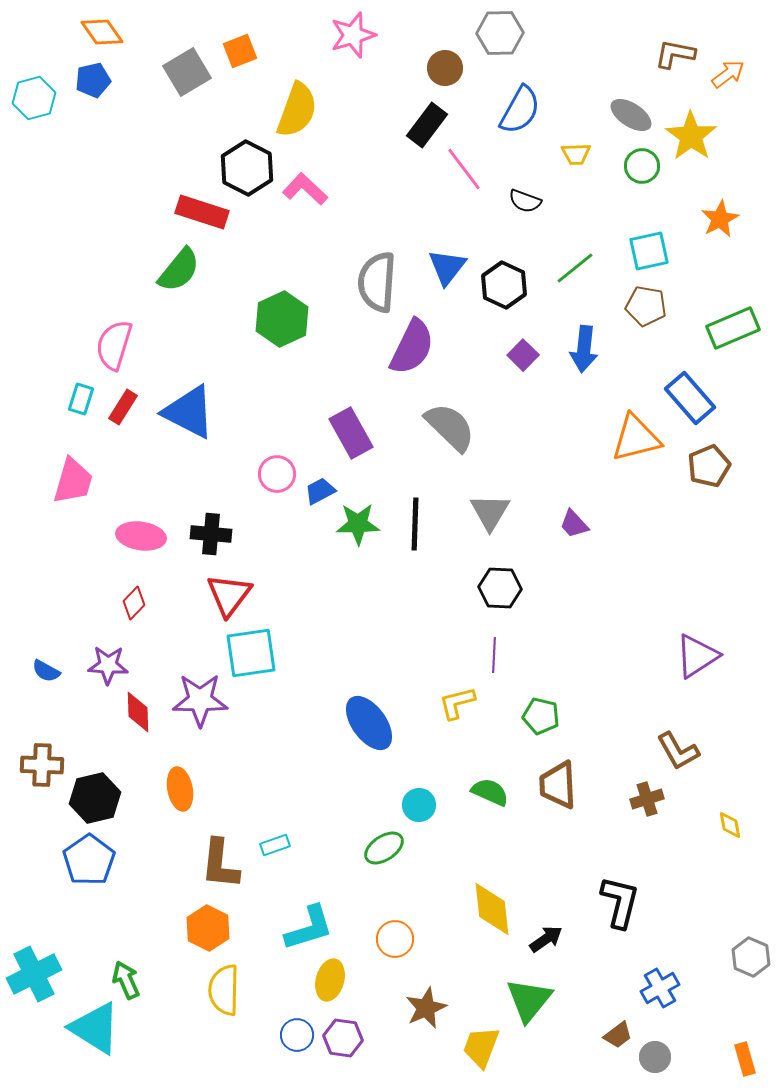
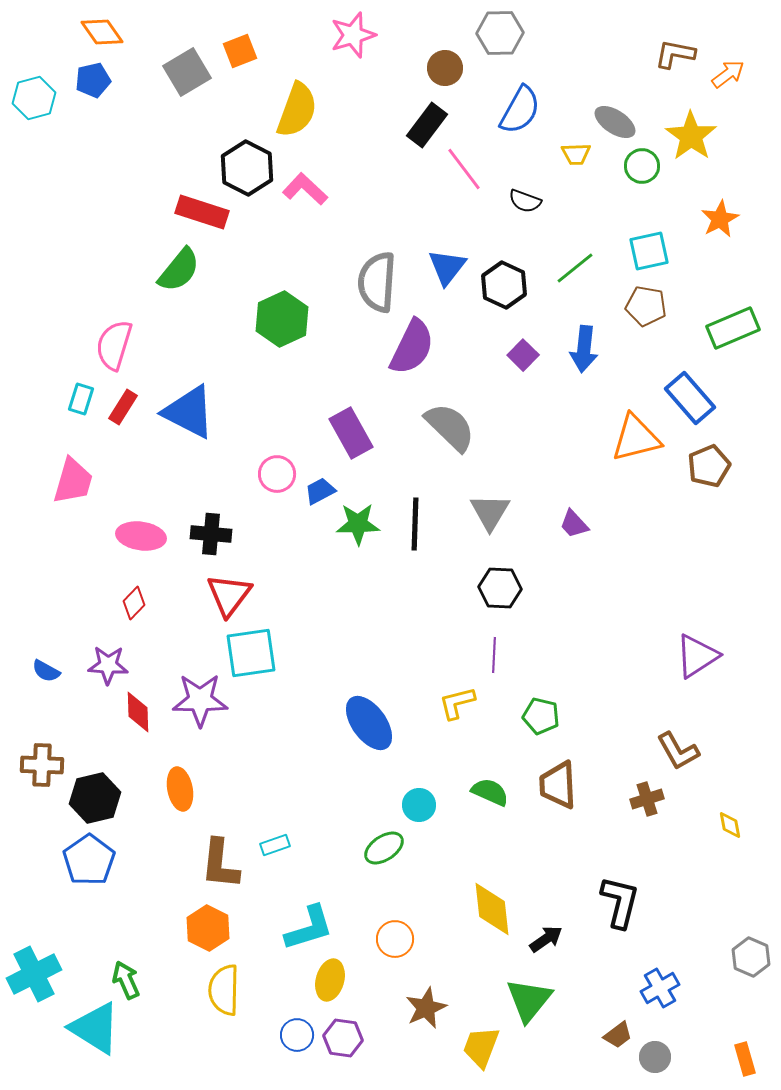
gray ellipse at (631, 115): moved 16 px left, 7 px down
